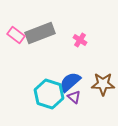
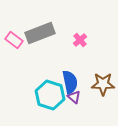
pink rectangle: moved 2 px left, 5 px down
pink cross: rotated 16 degrees clockwise
blue semicircle: rotated 120 degrees clockwise
cyan hexagon: moved 1 px right, 1 px down
